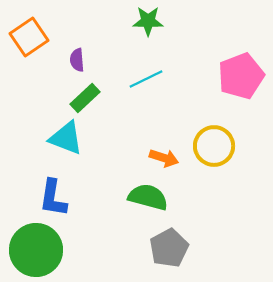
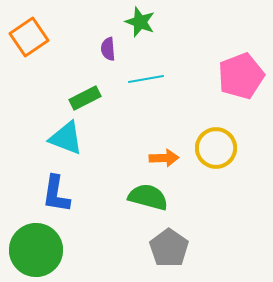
green star: moved 8 px left, 1 px down; rotated 20 degrees clockwise
purple semicircle: moved 31 px right, 11 px up
cyan line: rotated 16 degrees clockwise
green rectangle: rotated 16 degrees clockwise
yellow circle: moved 2 px right, 2 px down
orange arrow: rotated 20 degrees counterclockwise
blue L-shape: moved 3 px right, 4 px up
gray pentagon: rotated 9 degrees counterclockwise
